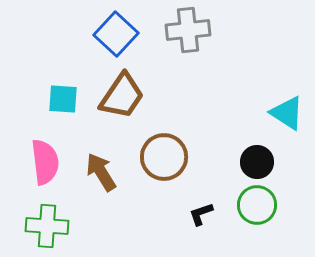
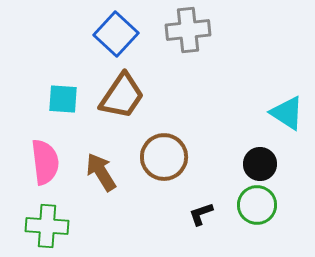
black circle: moved 3 px right, 2 px down
